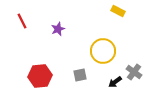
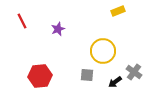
yellow rectangle: rotated 48 degrees counterclockwise
gray square: moved 7 px right; rotated 16 degrees clockwise
